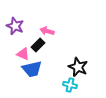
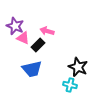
pink triangle: moved 16 px up
